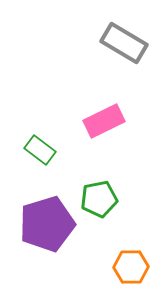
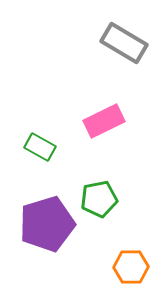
green rectangle: moved 3 px up; rotated 8 degrees counterclockwise
